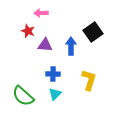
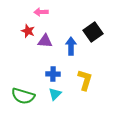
pink arrow: moved 1 px up
purple triangle: moved 4 px up
yellow L-shape: moved 4 px left
green semicircle: rotated 25 degrees counterclockwise
